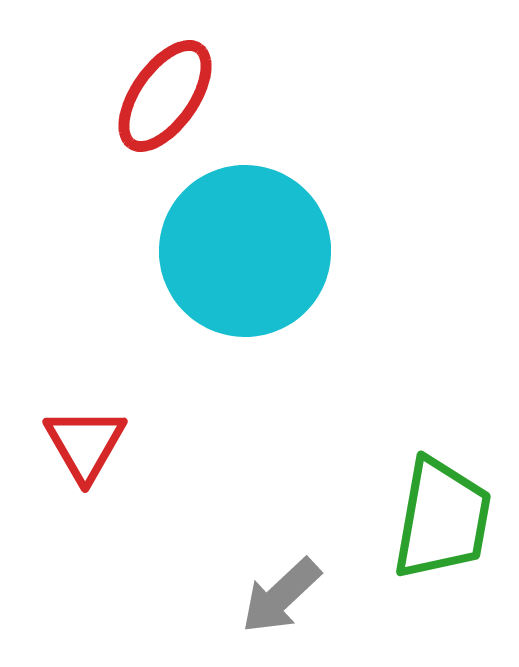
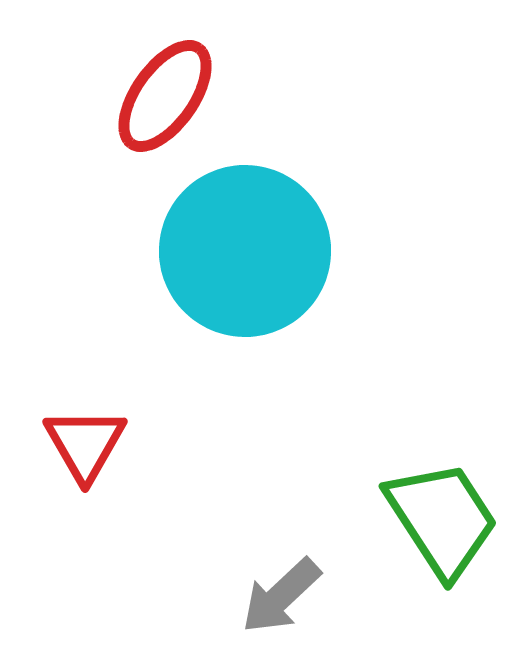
green trapezoid: rotated 43 degrees counterclockwise
